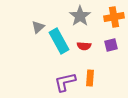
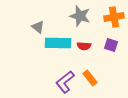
gray star: rotated 20 degrees counterclockwise
gray triangle: rotated 40 degrees counterclockwise
cyan rectangle: moved 1 px left, 2 px down; rotated 60 degrees counterclockwise
purple square: rotated 32 degrees clockwise
orange rectangle: rotated 42 degrees counterclockwise
purple L-shape: rotated 25 degrees counterclockwise
